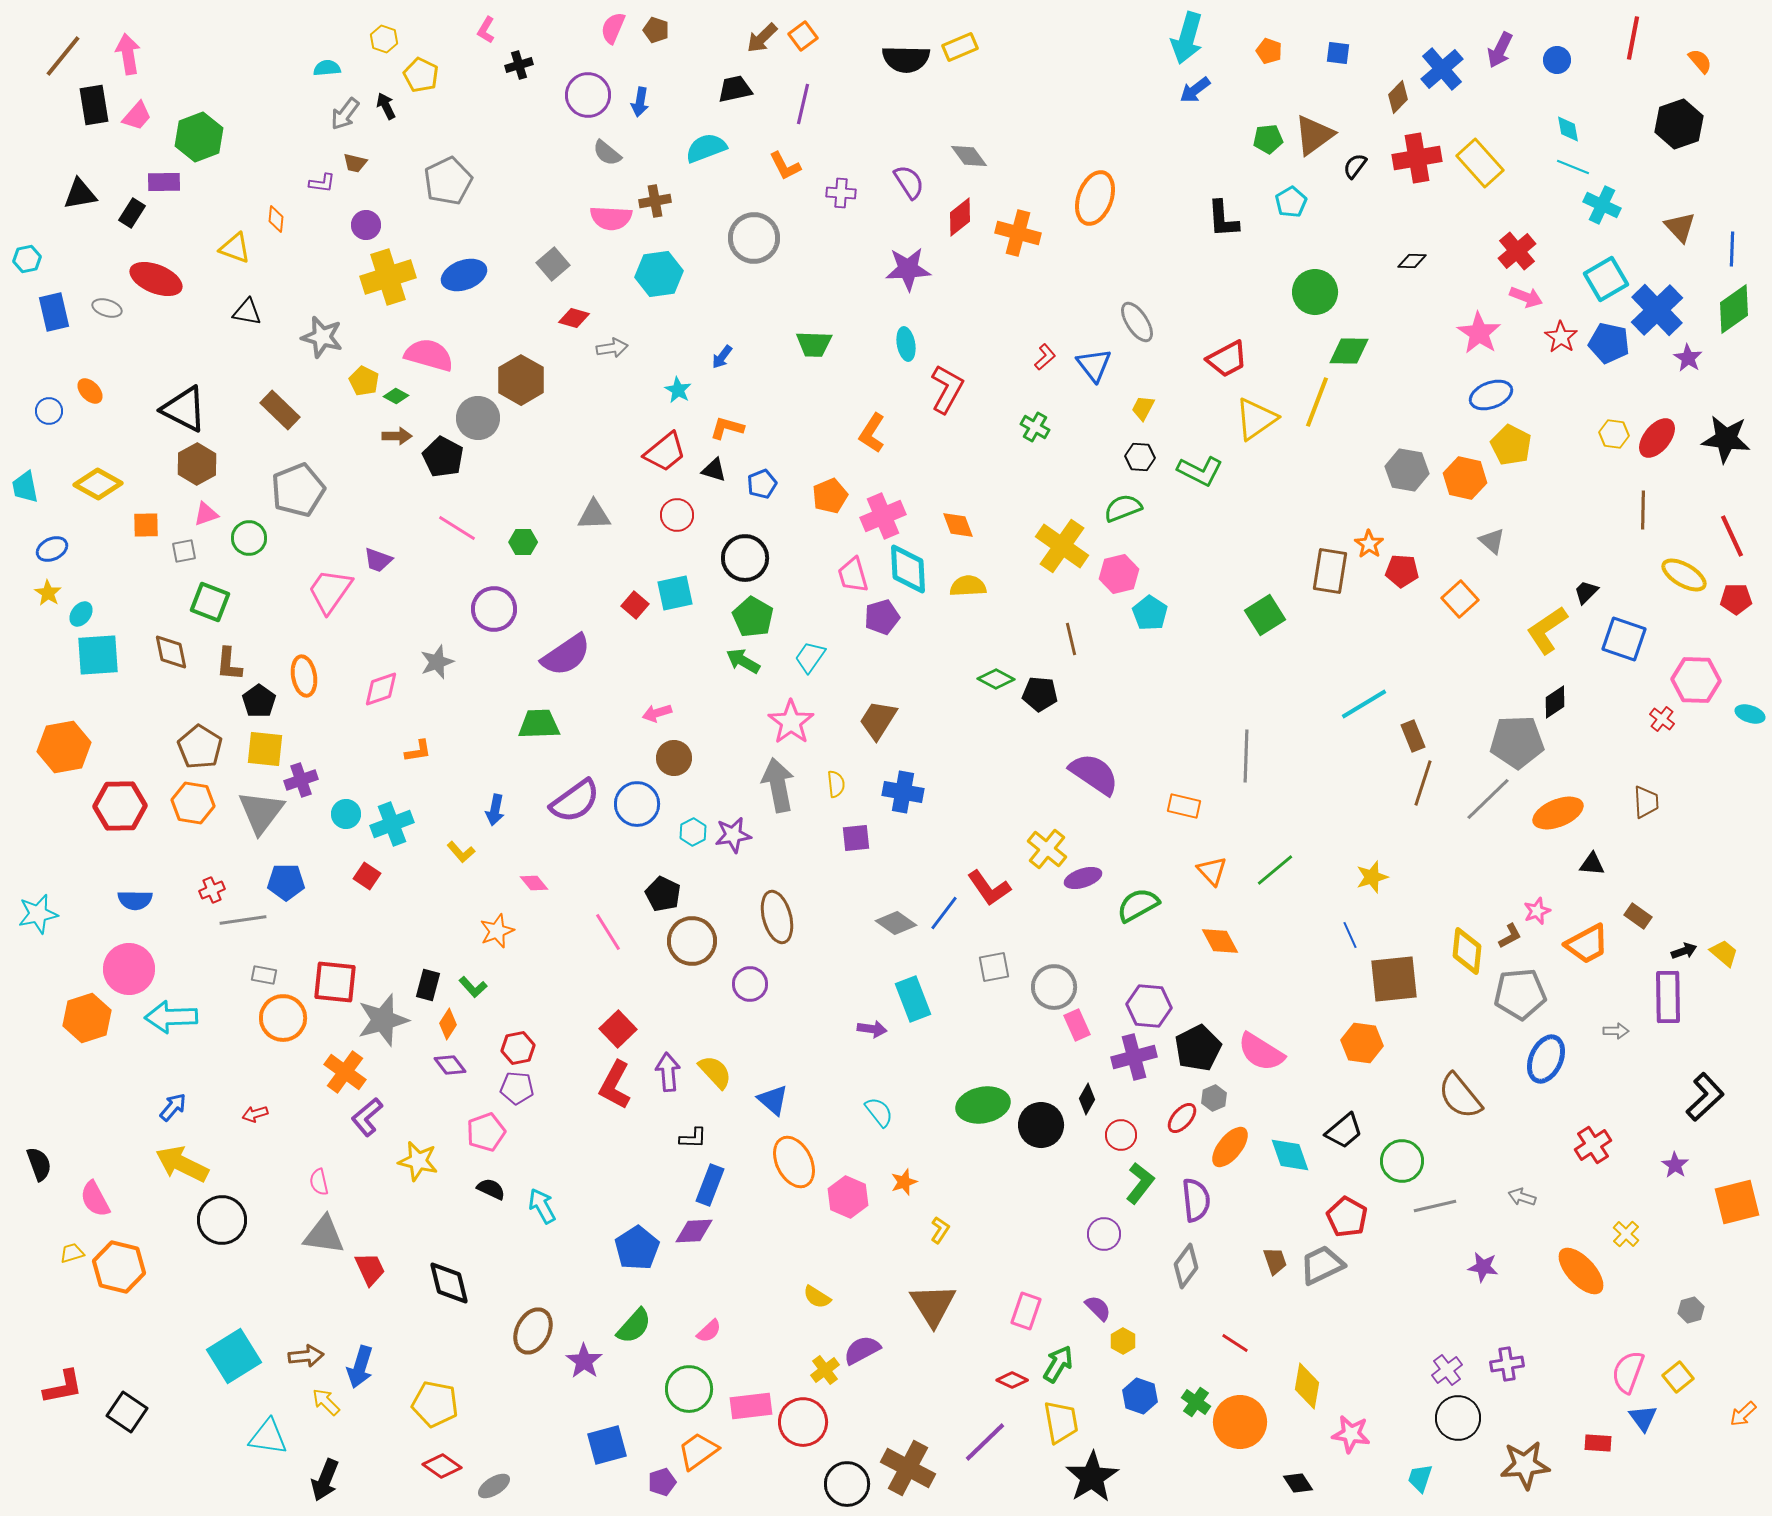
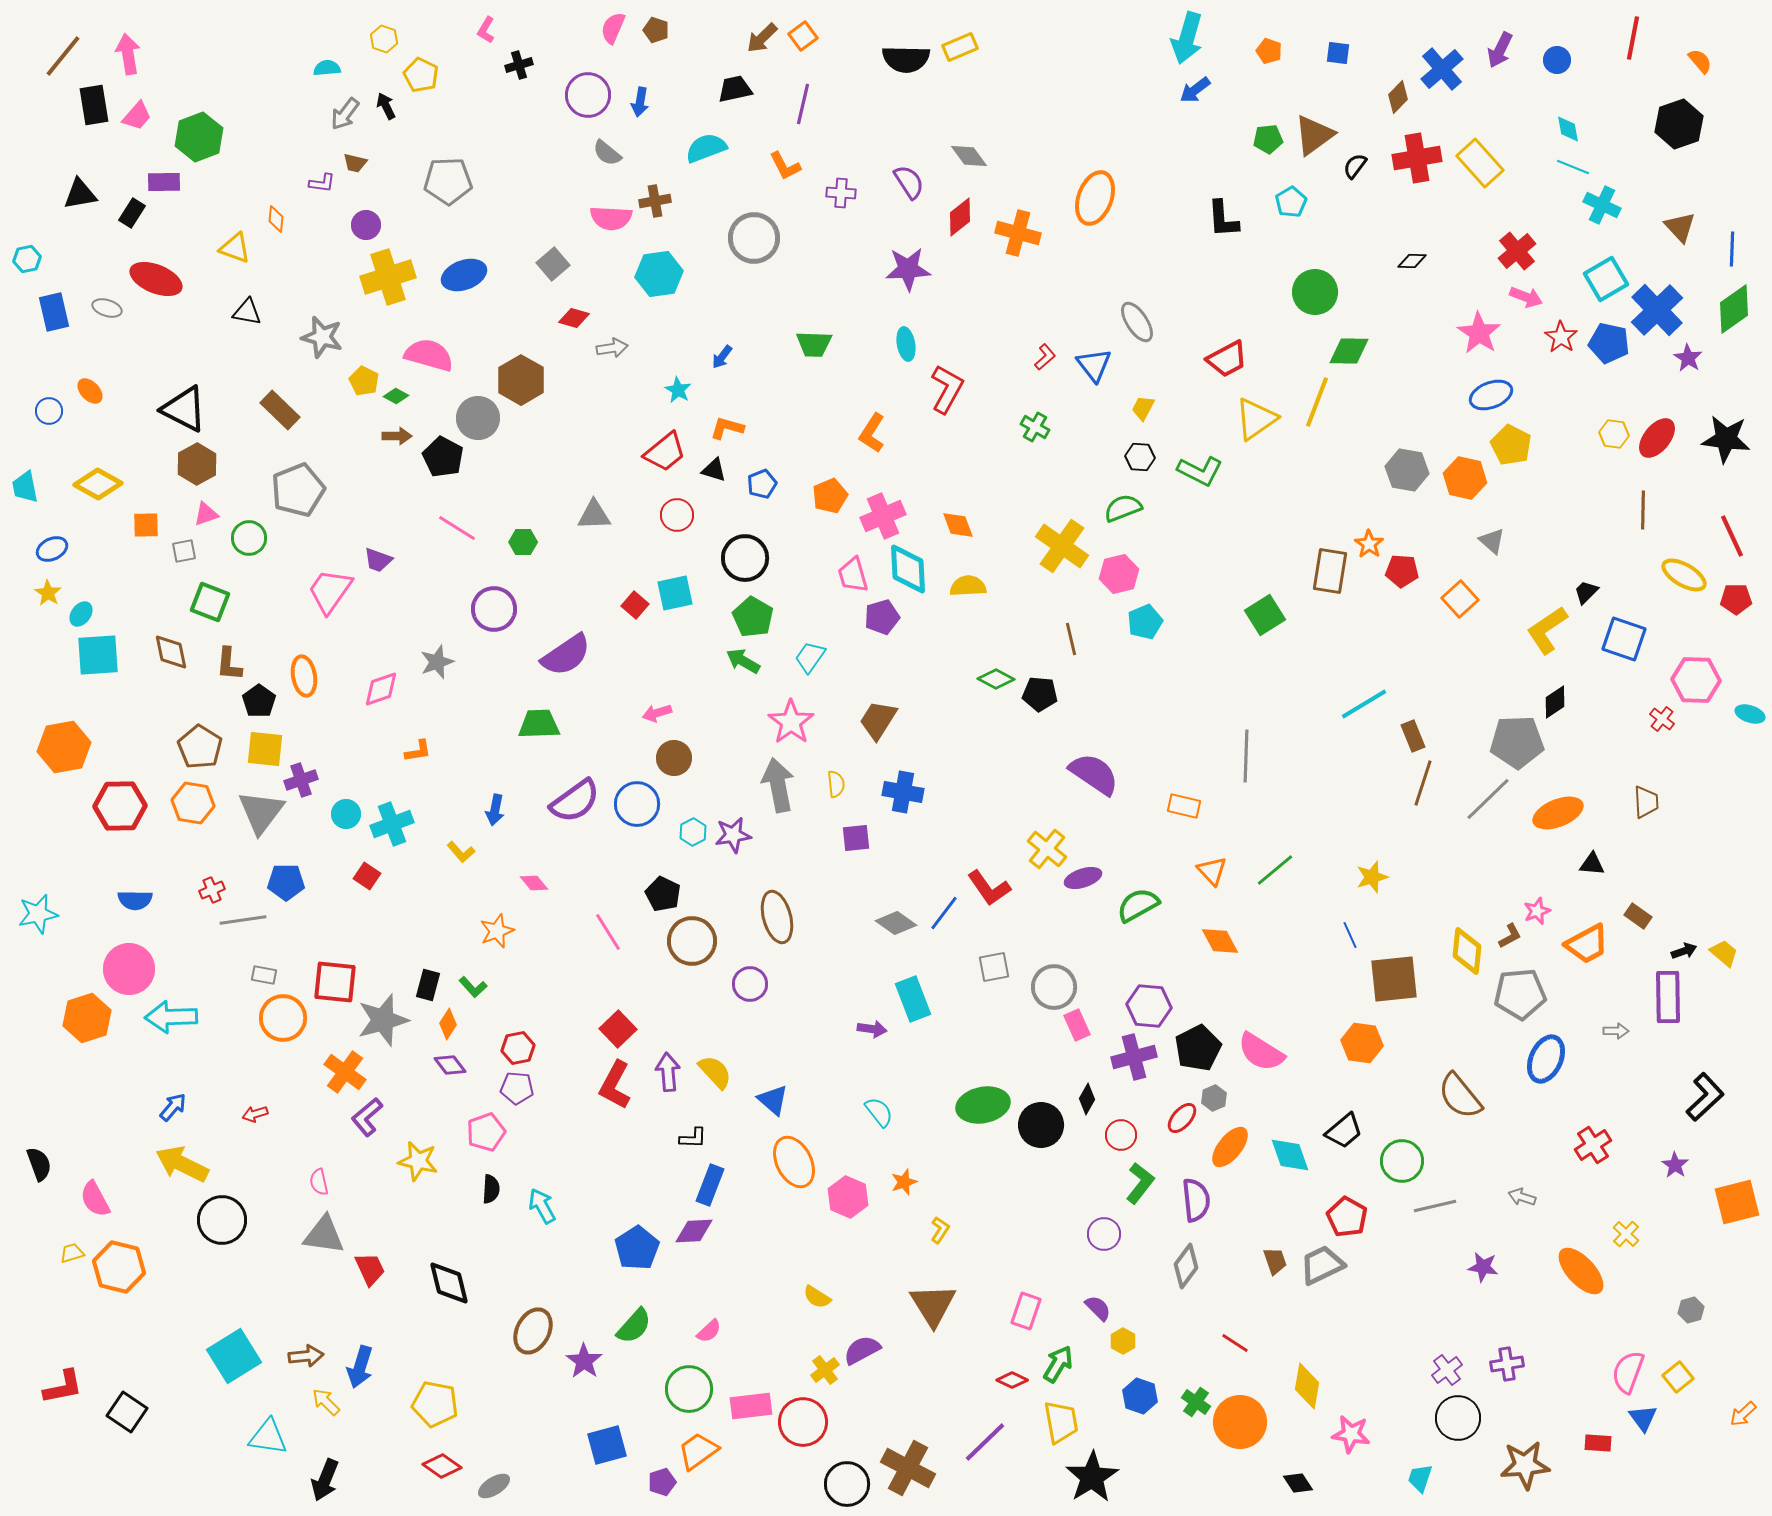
gray pentagon at (448, 181): rotated 24 degrees clockwise
cyan pentagon at (1150, 613): moved 5 px left, 9 px down; rotated 16 degrees clockwise
black semicircle at (491, 1189): rotated 68 degrees clockwise
